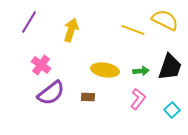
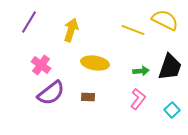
yellow ellipse: moved 10 px left, 7 px up
